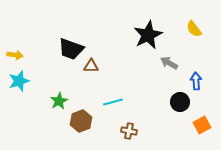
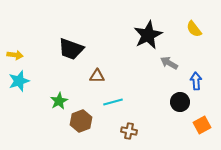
brown triangle: moved 6 px right, 10 px down
